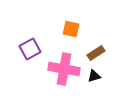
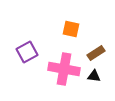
purple square: moved 3 px left, 3 px down
black triangle: rotated 24 degrees clockwise
